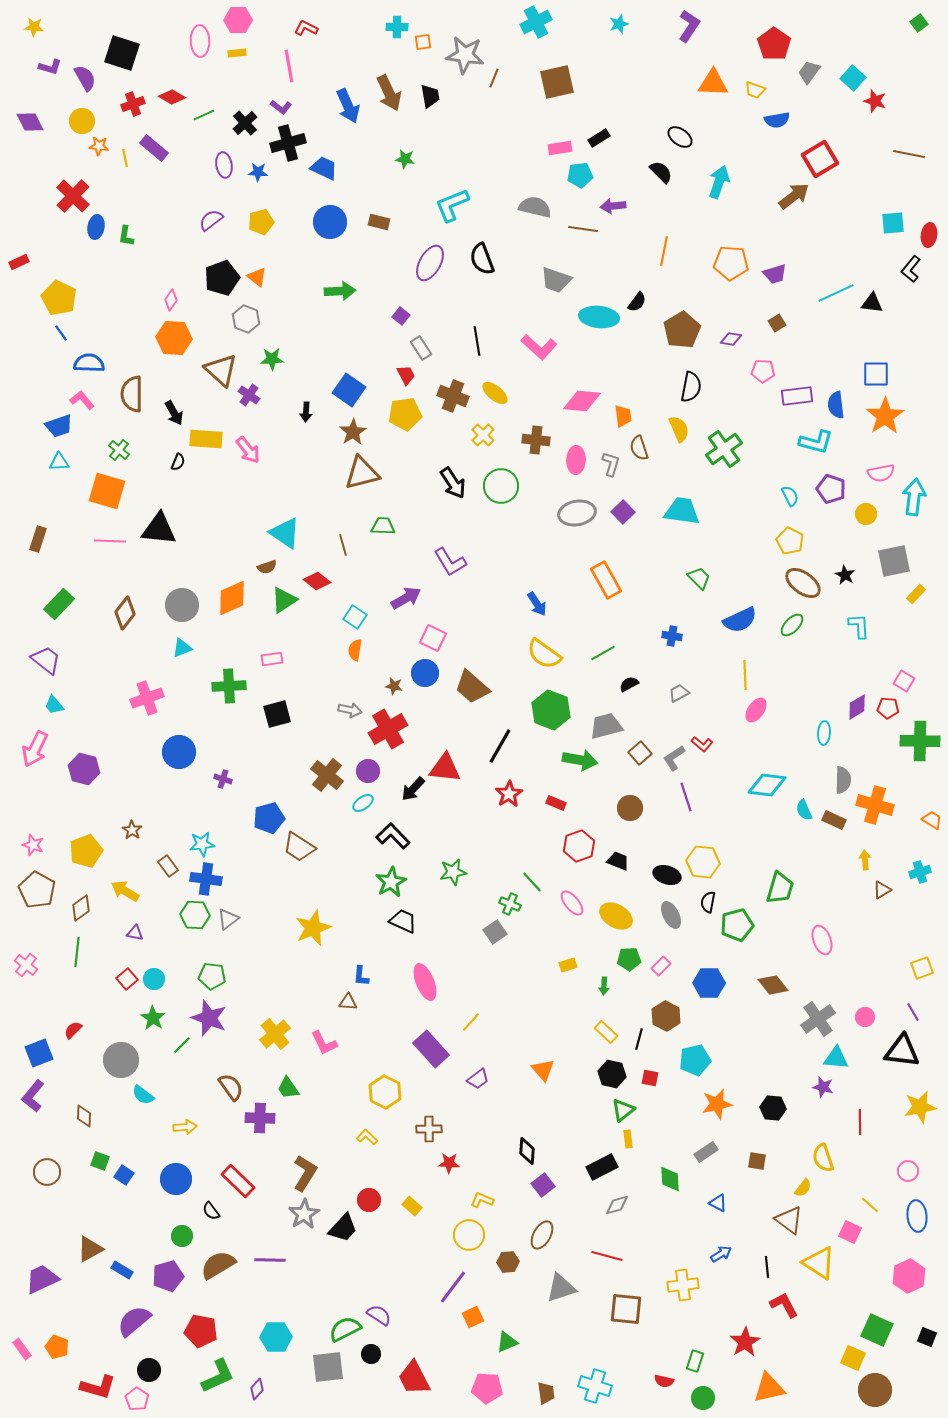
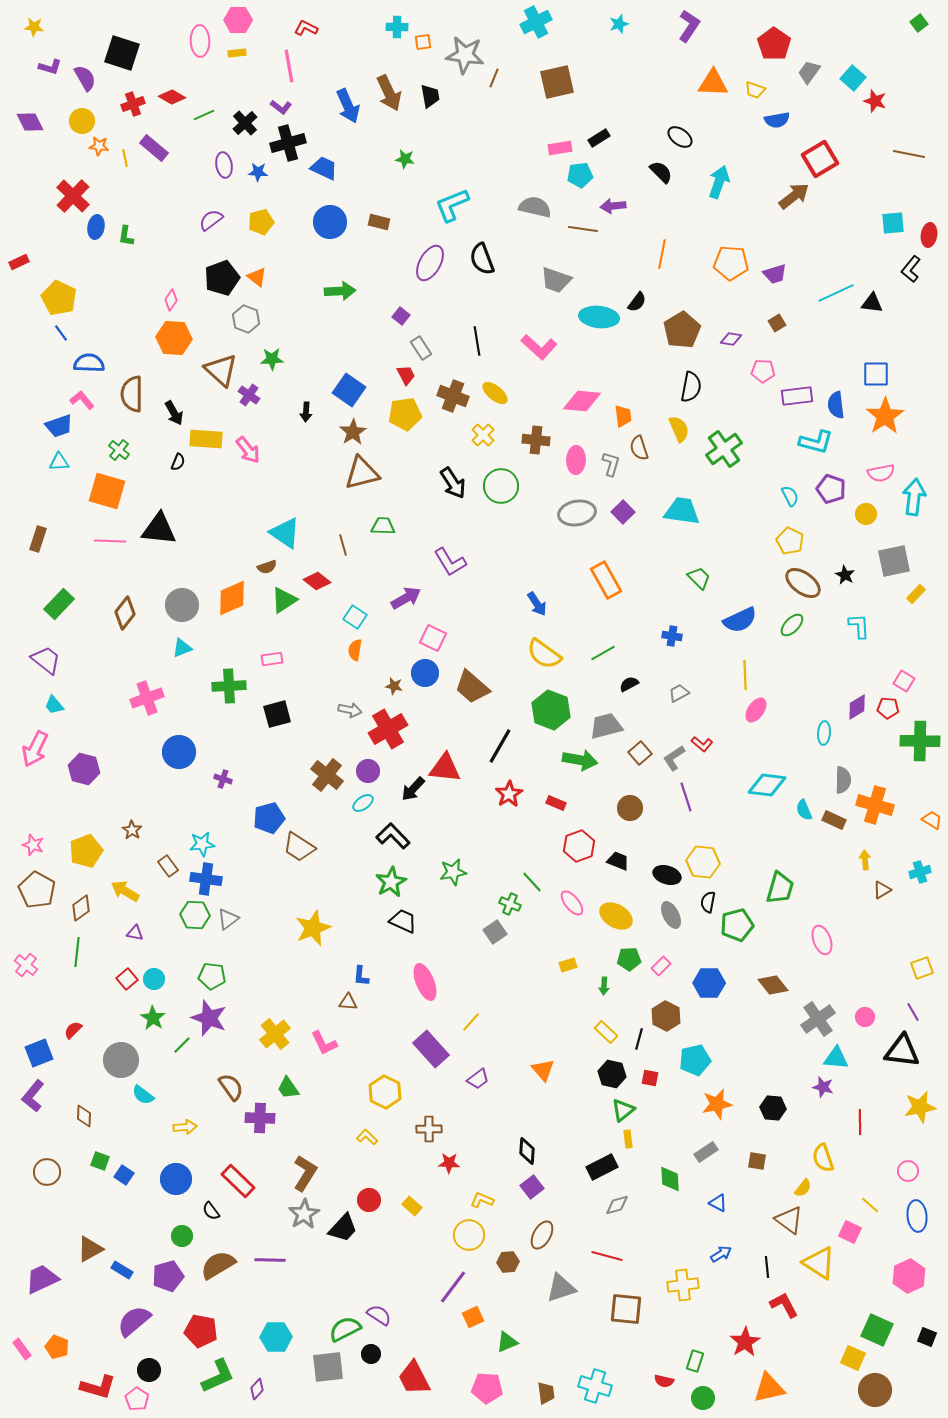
orange line at (664, 251): moved 2 px left, 3 px down
purple square at (543, 1185): moved 11 px left, 2 px down
